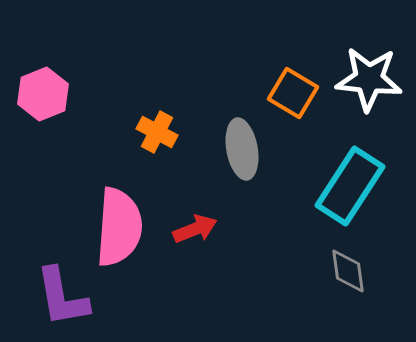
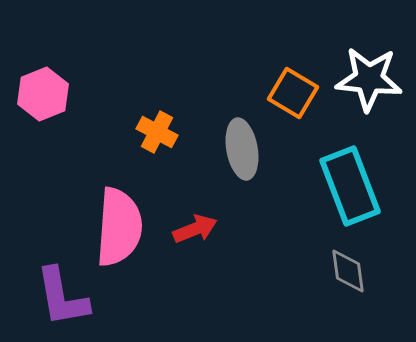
cyan rectangle: rotated 54 degrees counterclockwise
